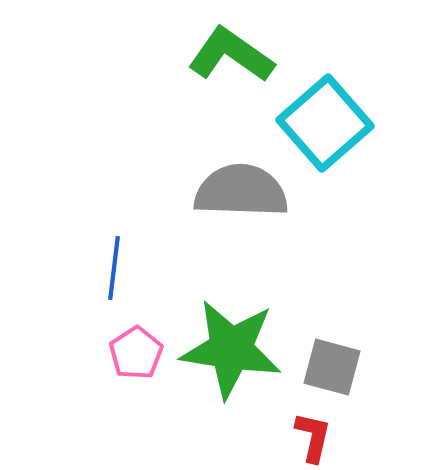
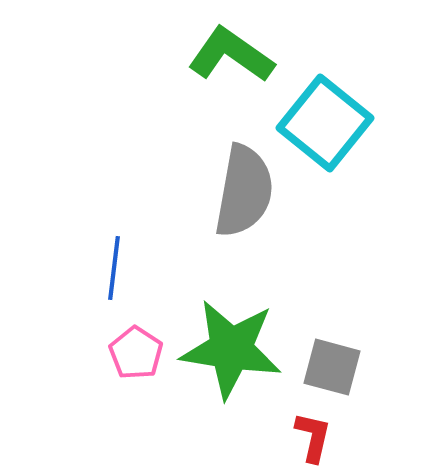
cyan square: rotated 10 degrees counterclockwise
gray semicircle: moved 3 px right; rotated 98 degrees clockwise
pink pentagon: rotated 6 degrees counterclockwise
